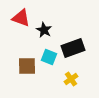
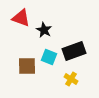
black rectangle: moved 1 px right, 3 px down
yellow cross: rotated 24 degrees counterclockwise
